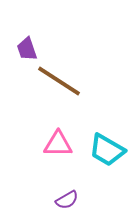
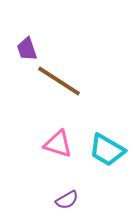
pink triangle: rotated 16 degrees clockwise
